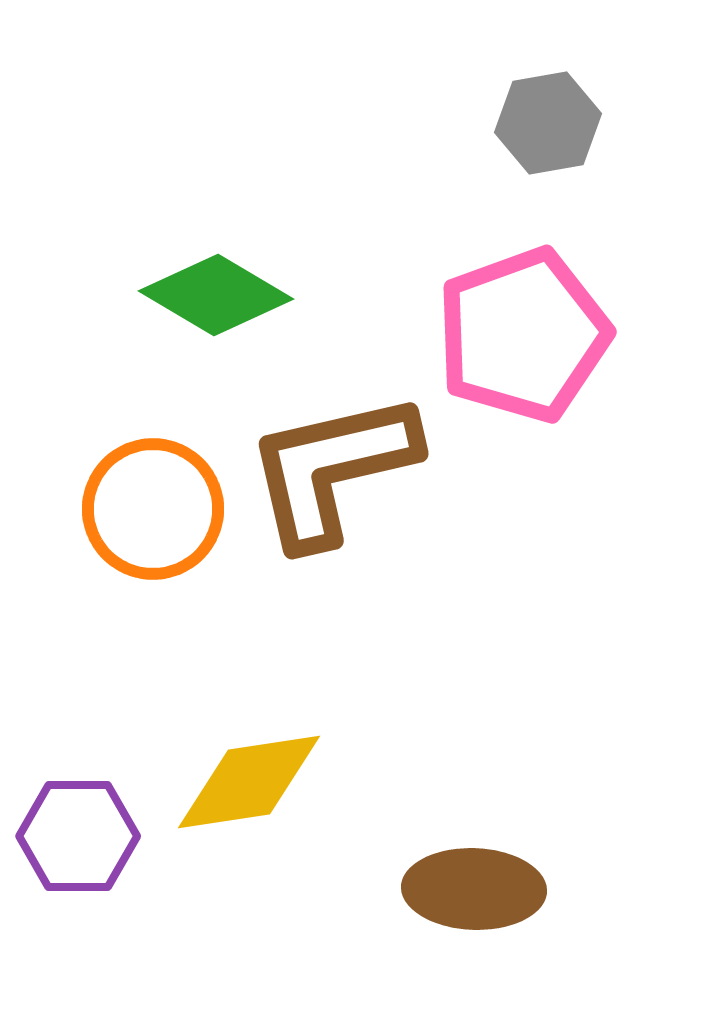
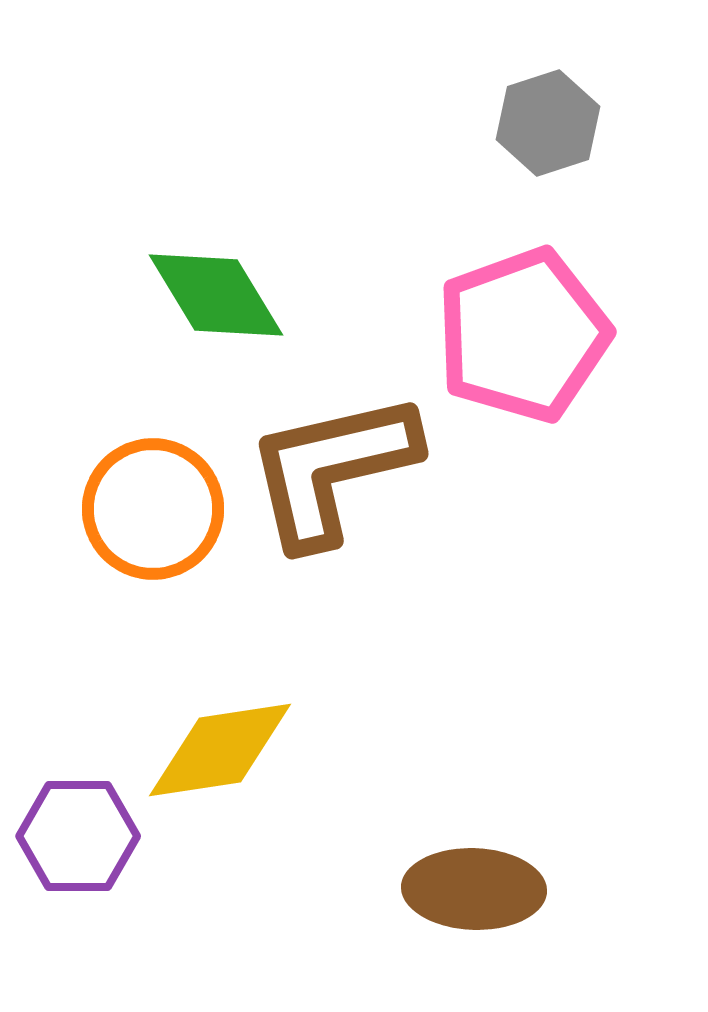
gray hexagon: rotated 8 degrees counterclockwise
green diamond: rotated 28 degrees clockwise
yellow diamond: moved 29 px left, 32 px up
